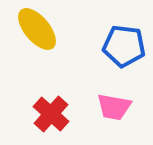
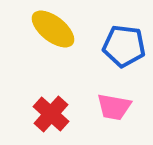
yellow ellipse: moved 16 px right; rotated 12 degrees counterclockwise
